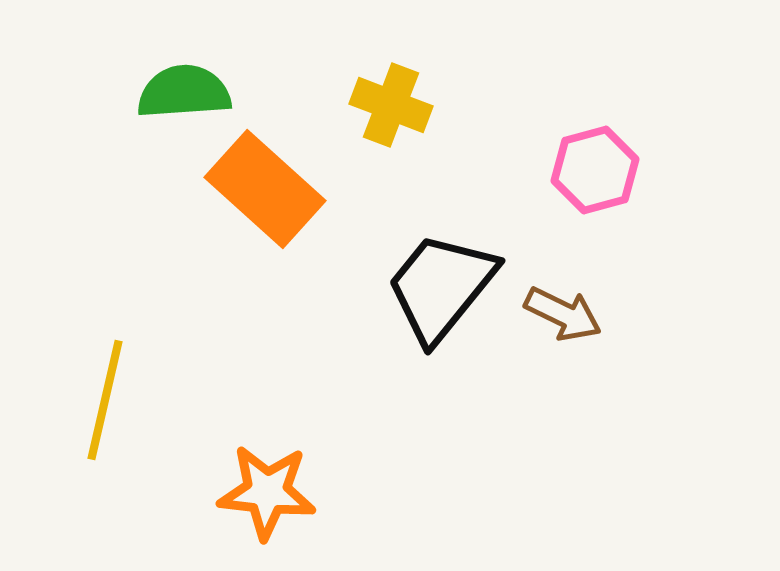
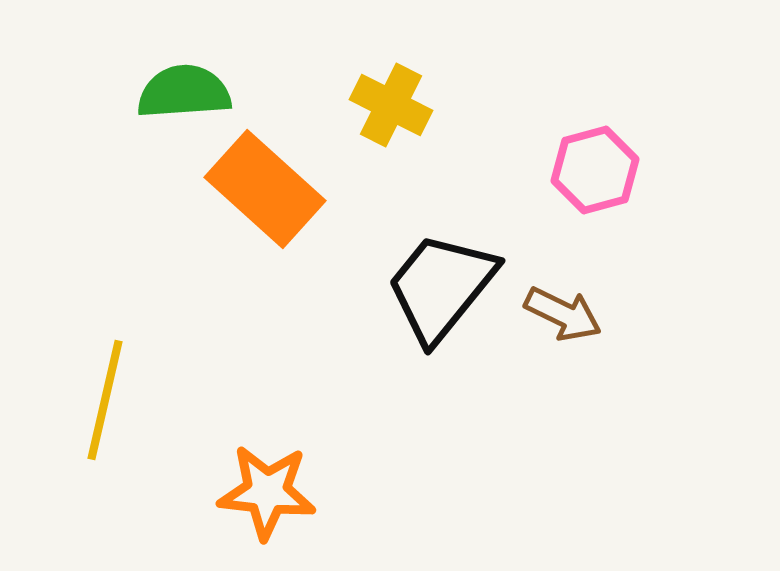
yellow cross: rotated 6 degrees clockwise
